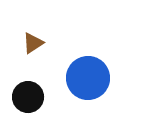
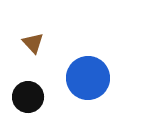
brown triangle: rotated 40 degrees counterclockwise
